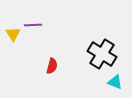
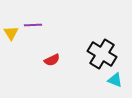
yellow triangle: moved 2 px left, 1 px up
red semicircle: moved 6 px up; rotated 49 degrees clockwise
cyan triangle: moved 2 px up
